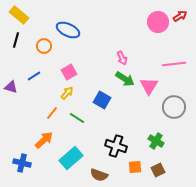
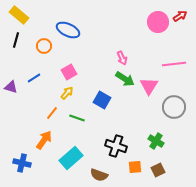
blue line: moved 2 px down
green line: rotated 14 degrees counterclockwise
orange arrow: rotated 12 degrees counterclockwise
